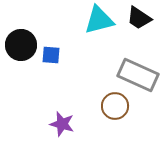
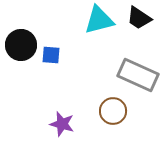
brown circle: moved 2 px left, 5 px down
